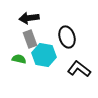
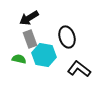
black arrow: rotated 24 degrees counterclockwise
